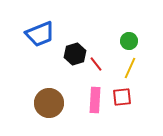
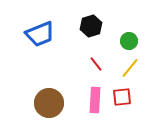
black hexagon: moved 16 px right, 28 px up
yellow line: rotated 15 degrees clockwise
